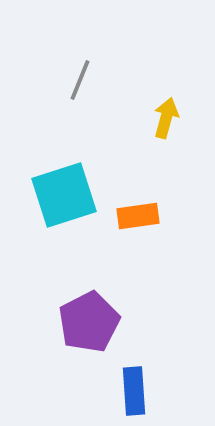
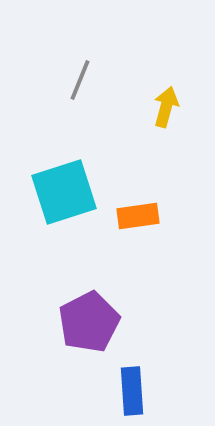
yellow arrow: moved 11 px up
cyan square: moved 3 px up
blue rectangle: moved 2 px left
